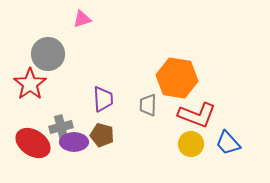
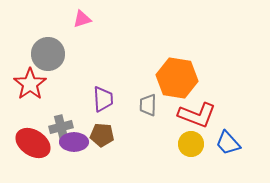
brown pentagon: rotated 10 degrees counterclockwise
